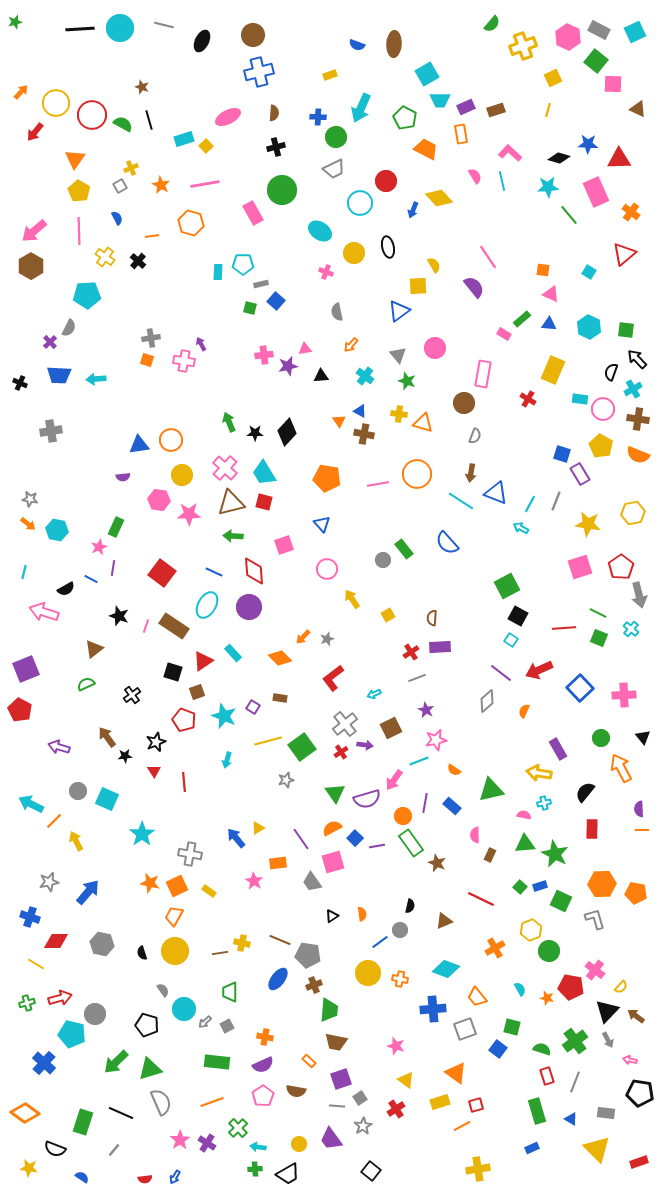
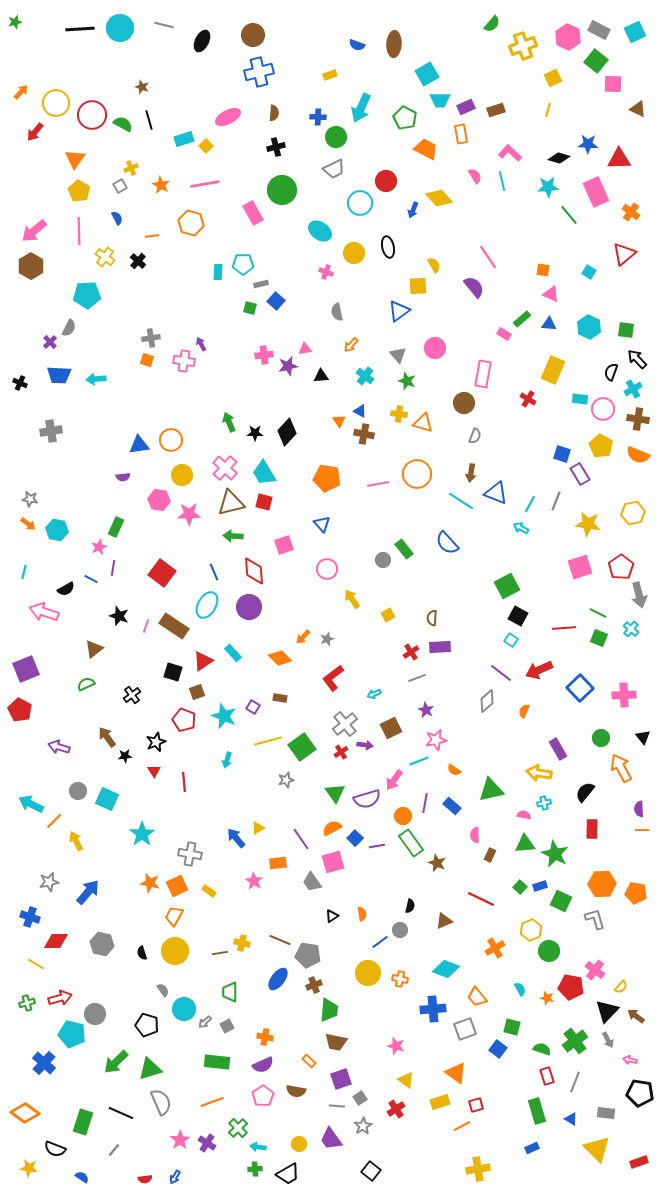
blue line at (214, 572): rotated 42 degrees clockwise
